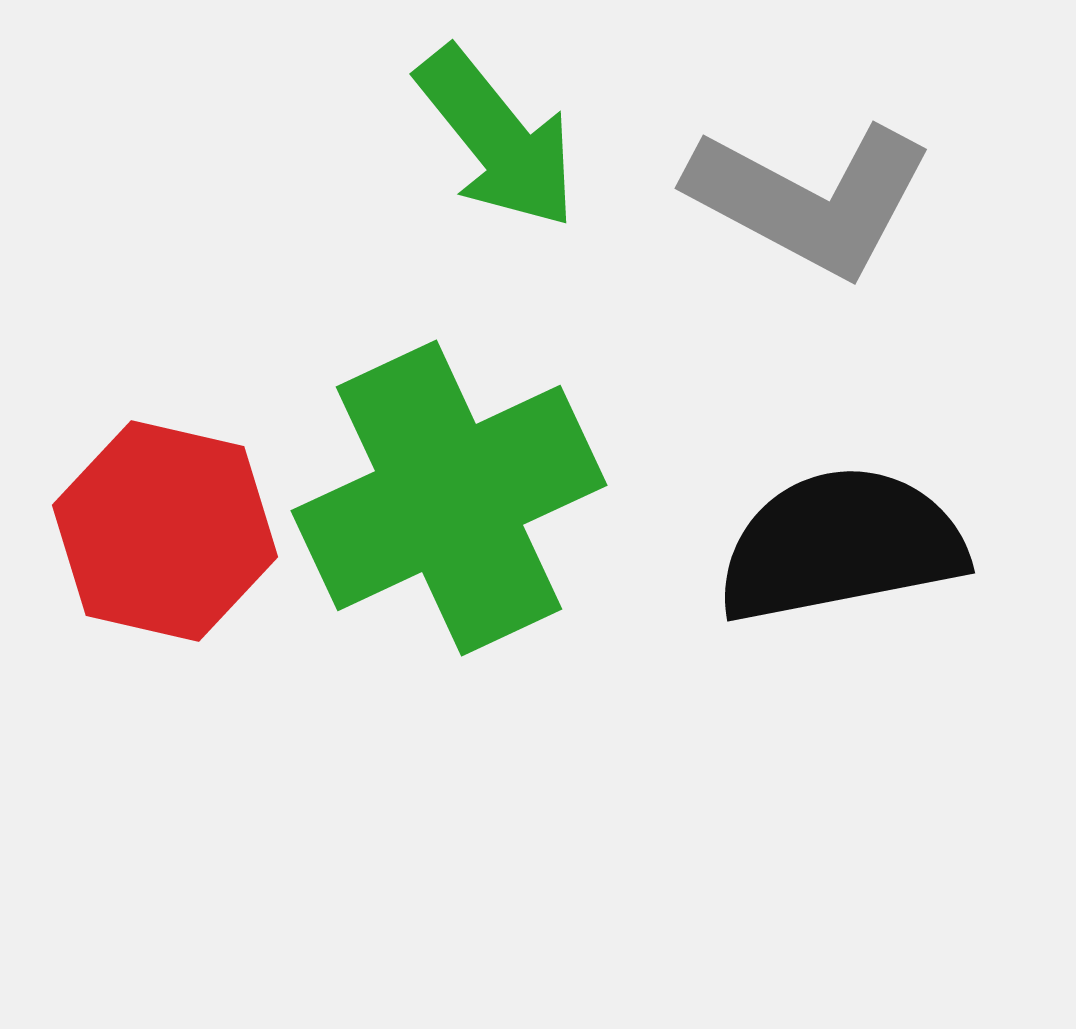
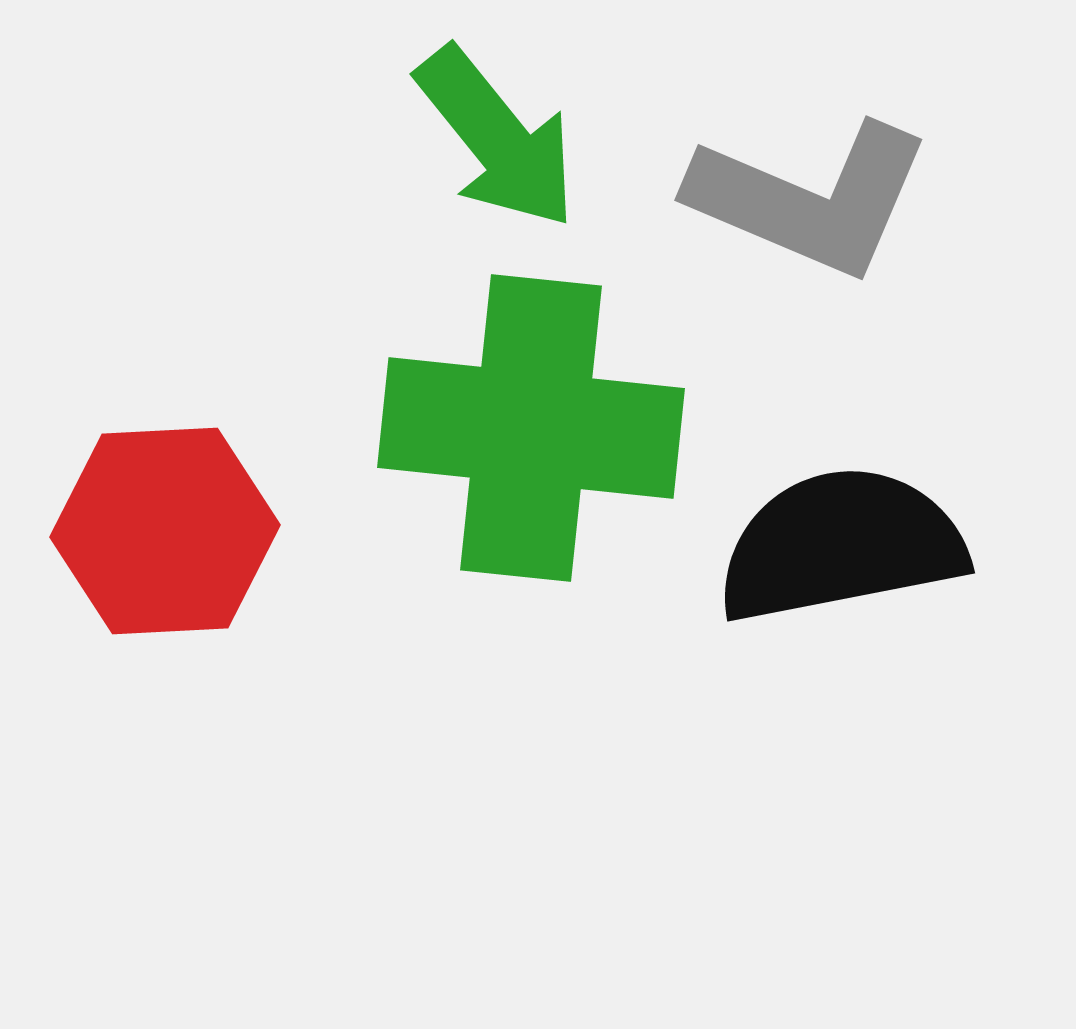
gray L-shape: rotated 5 degrees counterclockwise
green cross: moved 82 px right, 70 px up; rotated 31 degrees clockwise
red hexagon: rotated 16 degrees counterclockwise
